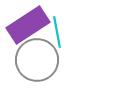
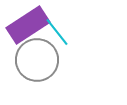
cyan line: rotated 28 degrees counterclockwise
